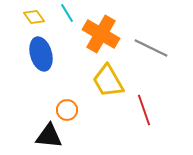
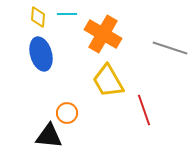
cyan line: moved 1 px down; rotated 60 degrees counterclockwise
yellow diamond: moved 4 px right; rotated 40 degrees clockwise
orange cross: moved 2 px right
gray line: moved 19 px right; rotated 8 degrees counterclockwise
orange circle: moved 3 px down
